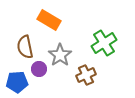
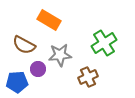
brown semicircle: moved 1 px left, 2 px up; rotated 50 degrees counterclockwise
gray star: rotated 30 degrees clockwise
purple circle: moved 1 px left
brown cross: moved 2 px right, 2 px down
